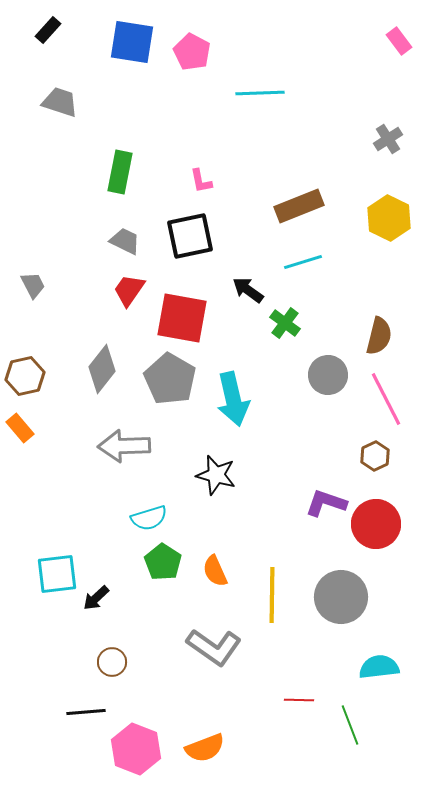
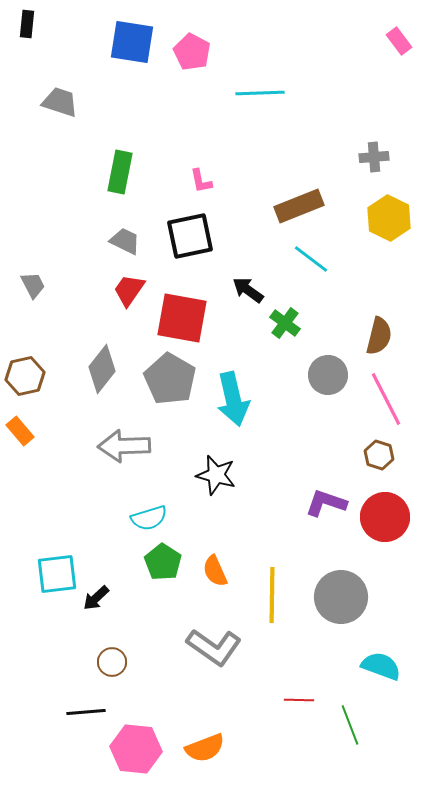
black rectangle at (48, 30): moved 21 px left, 6 px up; rotated 36 degrees counterclockwise
gray cross at (388, 139): moved 14 px left, 18 px down; rotated 28 degrees clockwise
cyan line at (303, 262): moved 8 px right, 3 px up; rotated 54 degrees clockwise
orange rectangle at (20, 428): moved 3 px down
brown hexagon at (375, 456): moved 4 px right, 1 px up; rotated 16 degrees counterclockwise
red circle at (376, 524): moved 9 px right, 7 px up
cyan semicircle at (379, 667): moved 2 px right, 1 px up; rotated 27 degrees clockwise
pink hexagon at (136, 749): rotated 15 degrees counterclockwise
